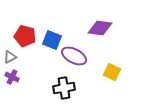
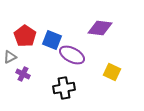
red pentagon: rotated 20 degrees clockwise
purple ellipse: moved 2 px left, 1 px up
purple cross: moved 11 px right, 3 px up
